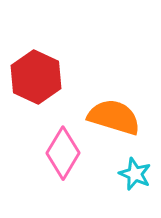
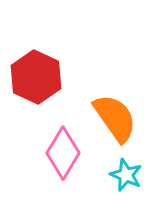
orange semicircle: moved 1 px right, 1 px down; rotated 38 degrees clockwise
cyan star: moved 9 px left, 1 px down
